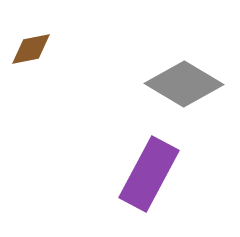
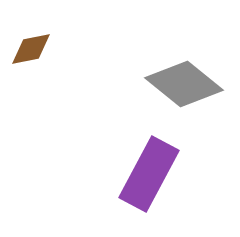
gray diamond: rotated 8 degrees clockwise
